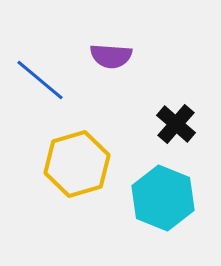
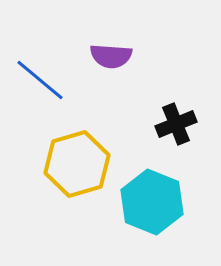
black cross: rotated 27 degrees clockwise
cyan hexagon: moved 11 px left, 4 px down
